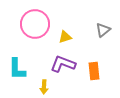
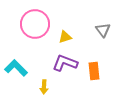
gray triangle: rotated 28 degrees counterclockwise
purple L-shape: moved 2 px right, 1 px up
cyan L-shape: moved 1 px left, 1 px up; rotated 135 degrees clockwise
